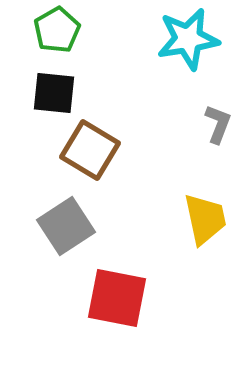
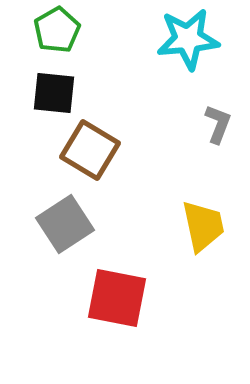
cyan star: rotated 4 degrees clockwise
yellow trapezoid: moved 2 px left, 7 px down
gray square: moved 1 px left, 2 px up
